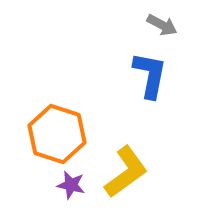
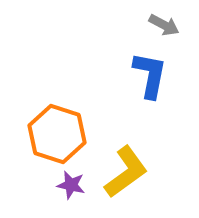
gray arrow: moved 2 px right
